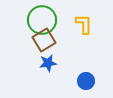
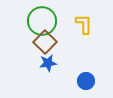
green circle: moved 1 px down
brown square: moved 1 px right, 2 px down; rotated 15 degrees counterclockwise
